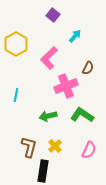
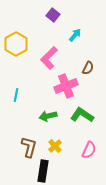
cyan arrow: moved 1 px up
